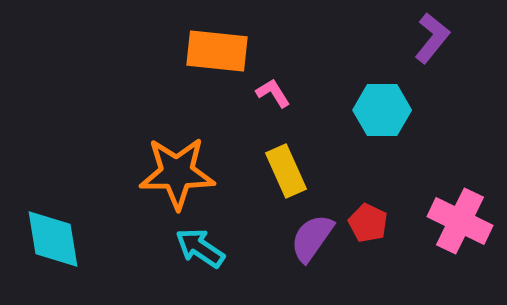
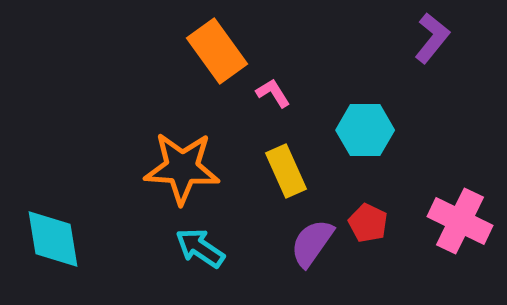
orange rectangle: rotated 48 degrees clockwise
cyan hexagon: moved 17 px left, 20 px down
orange star: moved 5 px right, 5 px up; rotated 4 degrees clockwise
purple semicircle: moved 5 px down
